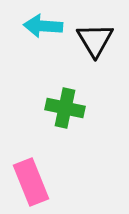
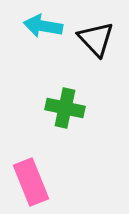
cyan arrow: rotated 6 degrees clockwise
black triangle: moved 1 px right, 1 px up; rotated 12 degrees counterclockwise
